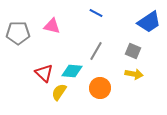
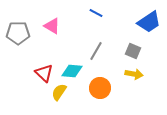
pink triangle: rotated 18 degrees clockwise
